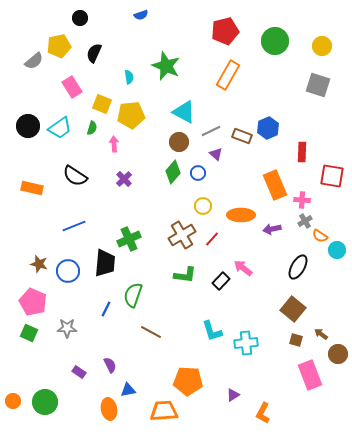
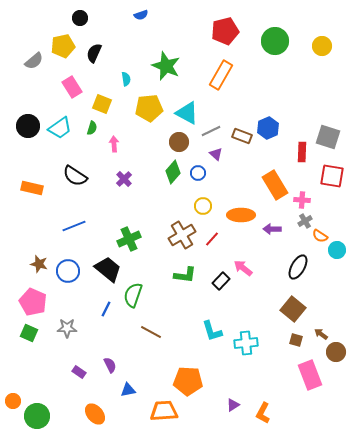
yellow pentagon at (59, 46): moved 4 px right
orange rectangle at (228, 75): moved 7 px left
cyan semicircle at (129, 77): moved 3 px left, 2 px down
gray square at (318, 85): moved 10 px right, 52 px down
cyan triangle at (184, 112): moved 3 px right, 1 px down
yellow pentagon at (131, 115): moved 18 px right, 7 px up
orange rectangle at (275, 185): rotated 8 degrees counterclockwise
purple arrow at (272, 229): rotated 12 degrees clockwise
black trapezoid at (105, 263): moved 3 px right, 6 px down; rotated 56 degrees counterclockwise
brown circle at (338, 354): moved 2 px left, 2 px up
purple triangle at (233, 395): moved 10 px down
green circle at (45, 402): moved 8 px left, 14 px down
orange ellipse at (109, 409): moved 14 px left, 5 px down; rotated 30 degrees counterclockwise
